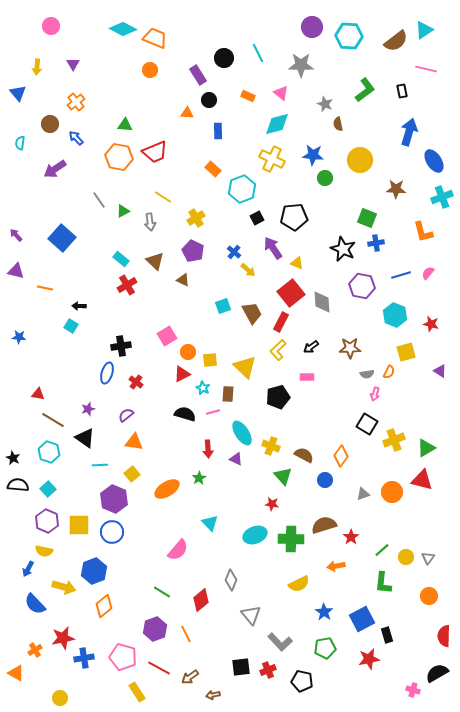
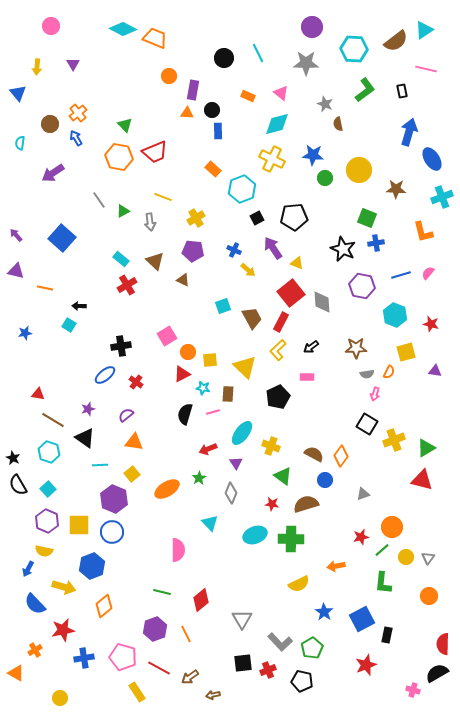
cyan hexagon at (349, 36): moved 5 px right, 13 px down
gray star at (301, 65): moved 5 px right, 2 px up
orange circle at (150, 70): moved 19 px right, 6 px down
purple rectangle at (198, 75): moved 5 px left, 15 px down; rotated 42 degrees clockwise
black circle at (209, 100): moved 3 px right, 10 px down
orange cross at (76, 102): moved 2 px right, 11 px down
green triangle at (125, 125): rotated 42 degrees clockwise
blue arrow at (76, 138): rotated 14 degrees clockwise
yellow circle at (360, 160): moved 1 px left, 10 px down
blue ellipse at (434, 161): moved 2 px left, 2 px up
purple arrow at (55, 169): moved 2 px left, 4 px down
yellow line at (163, 197): rotated 12 degrees counterclockwise
purple pentagon at (193, 251): rotated 20 degrees counterclockwise
blue cross at (234, 252): moved 2 px up; rotated 16 degrees counterclockwise
brown trapezoid at (252, 313): moved 5 px down
cyan square at (71, 326): moved 2 px left, 1 px up
blue star at (19, 337): moved 6 px right, 4 px up; rotated 16 degrees counterclockwise
brown star at (350, 348): moved 6 px right
purple triangle at (440, 371): moved 5 px left; rotated 24 degrees counterclockwise
blue ellipse at (107, 373): moved 2 px left, 2 px down; rotated 35 degrees clockwise
cyan star at (203, 388): rotated 16 degrees counterclockwise
black pentagon at (278, 397): rotated 10 degrees counterclockwise
black semicircle at (185, 414): rotated 90 degrees counterclockwise
cyan ellipse at (242, 433): rotated 70 degrees clockwise
red arrow at (208, 449): rotated 72 degrees clockwise
brown semicircle at (304, 455): moved 10 px right, 1 px up
purple triangle at (236, 459): moved 4 px down; rotated 32 degrees clockwise
green triangle at (283, 476): rotated 12 degrees counterclockwise
black semicircle at (18, 485): rotated 125 degrees counterclockwise
orange circle at (392, 492): moved 35 px down
brown semicircle at (324, 525): moved 18 px left, 21 px up
red star at (351, 537): moved 10 px right; rotated 21 degrees clockwise
pink semicircle at (178, 550): rotated 40 degrees counterclockwise
blue hexagon at (94, 571): moved 2 px left, 5 px up
gray diamond at (231, 580): moved 87 px up
green line at (162, 592): rotated 18 degrees counterclockwise
gray triangle at (251, 615): moved 9 px left, 4 px down; rotated 10 degrees clockwise
black rectangle at (387, 635): rotated 28 degrees clockwise
red semicircle at (444, 636): moved 1 px left, 8 px down
red star at (63, 638): moved 8 px up
green pentagon at (325, 648): moved 13 px left; rotated 20 degrees counterclockwise
red star at (369, 659): moved 3 px left, 6 px down; rotated 10 degrees counterclockwise
black square at (241, 667): moved 2 px right, 4 px up
